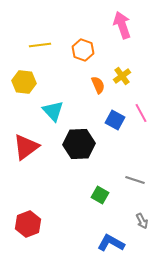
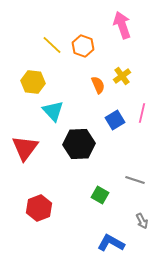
yellow line: moved 12 px right; rotated 50 degrees clockwise
orange hexagon: moved 4 px up
yellow hexagon: moved 9 px right
pink line: moved 1 px right; rotated 42 degrees clockwise
blue square: rotated 30 degrees clockwise
red triangle: moved 1 px left, 1 px down; rotated 16 degrees counterclockwise
red hexagon: moved 11 px right, 16 px up
